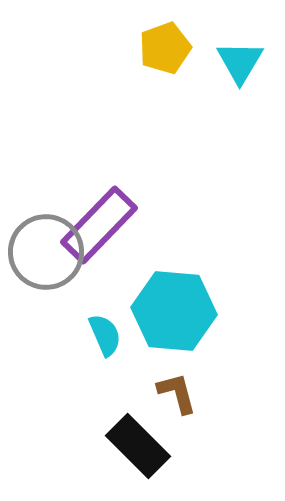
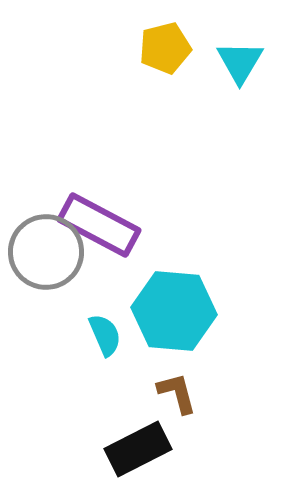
yellow pentagon: rotated 6 degrees clockwise
purple rectangle: rotated 74 degrees clockwise
black rectangle: moved 3 px down; rotated 72 degrees counterclockwise
